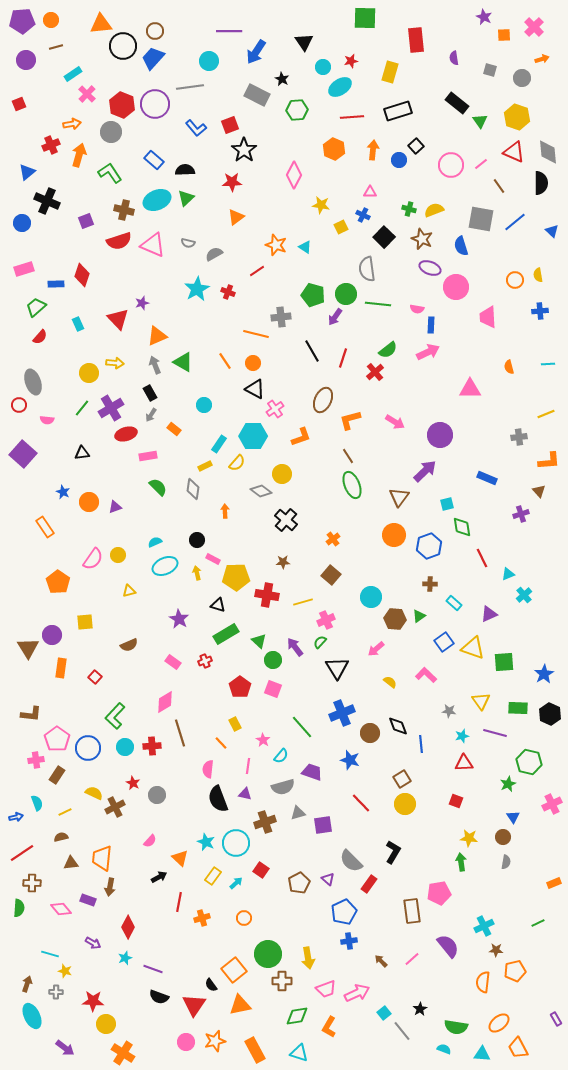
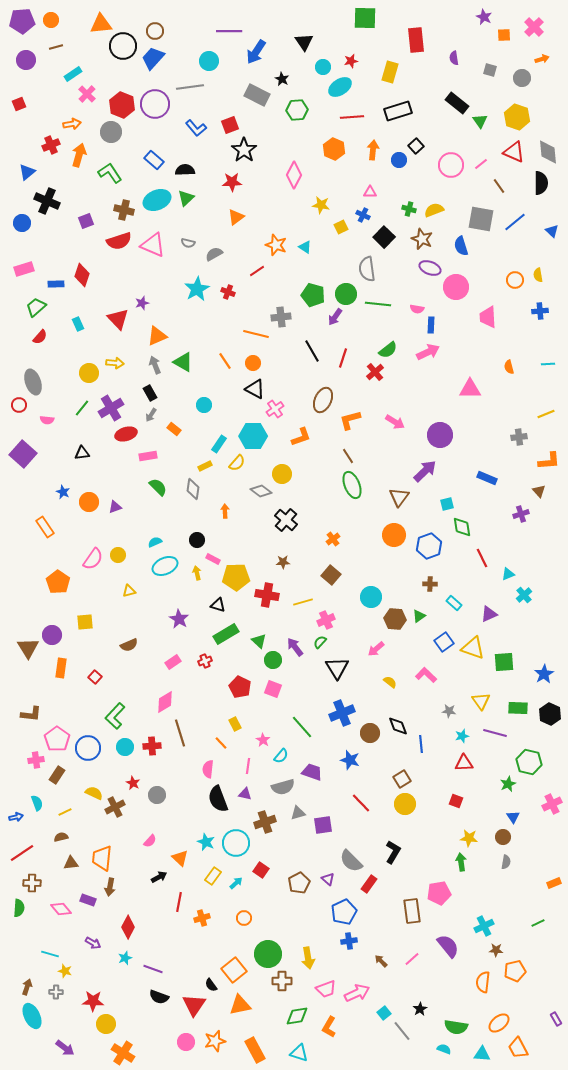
pink rectangle at (173, 662): rotated 70 degrees counterclockwise
red pentagon at (240, 687): rotated 10 degrees counterclockwise
brown arrow at (27, 984): moved 3 px down
